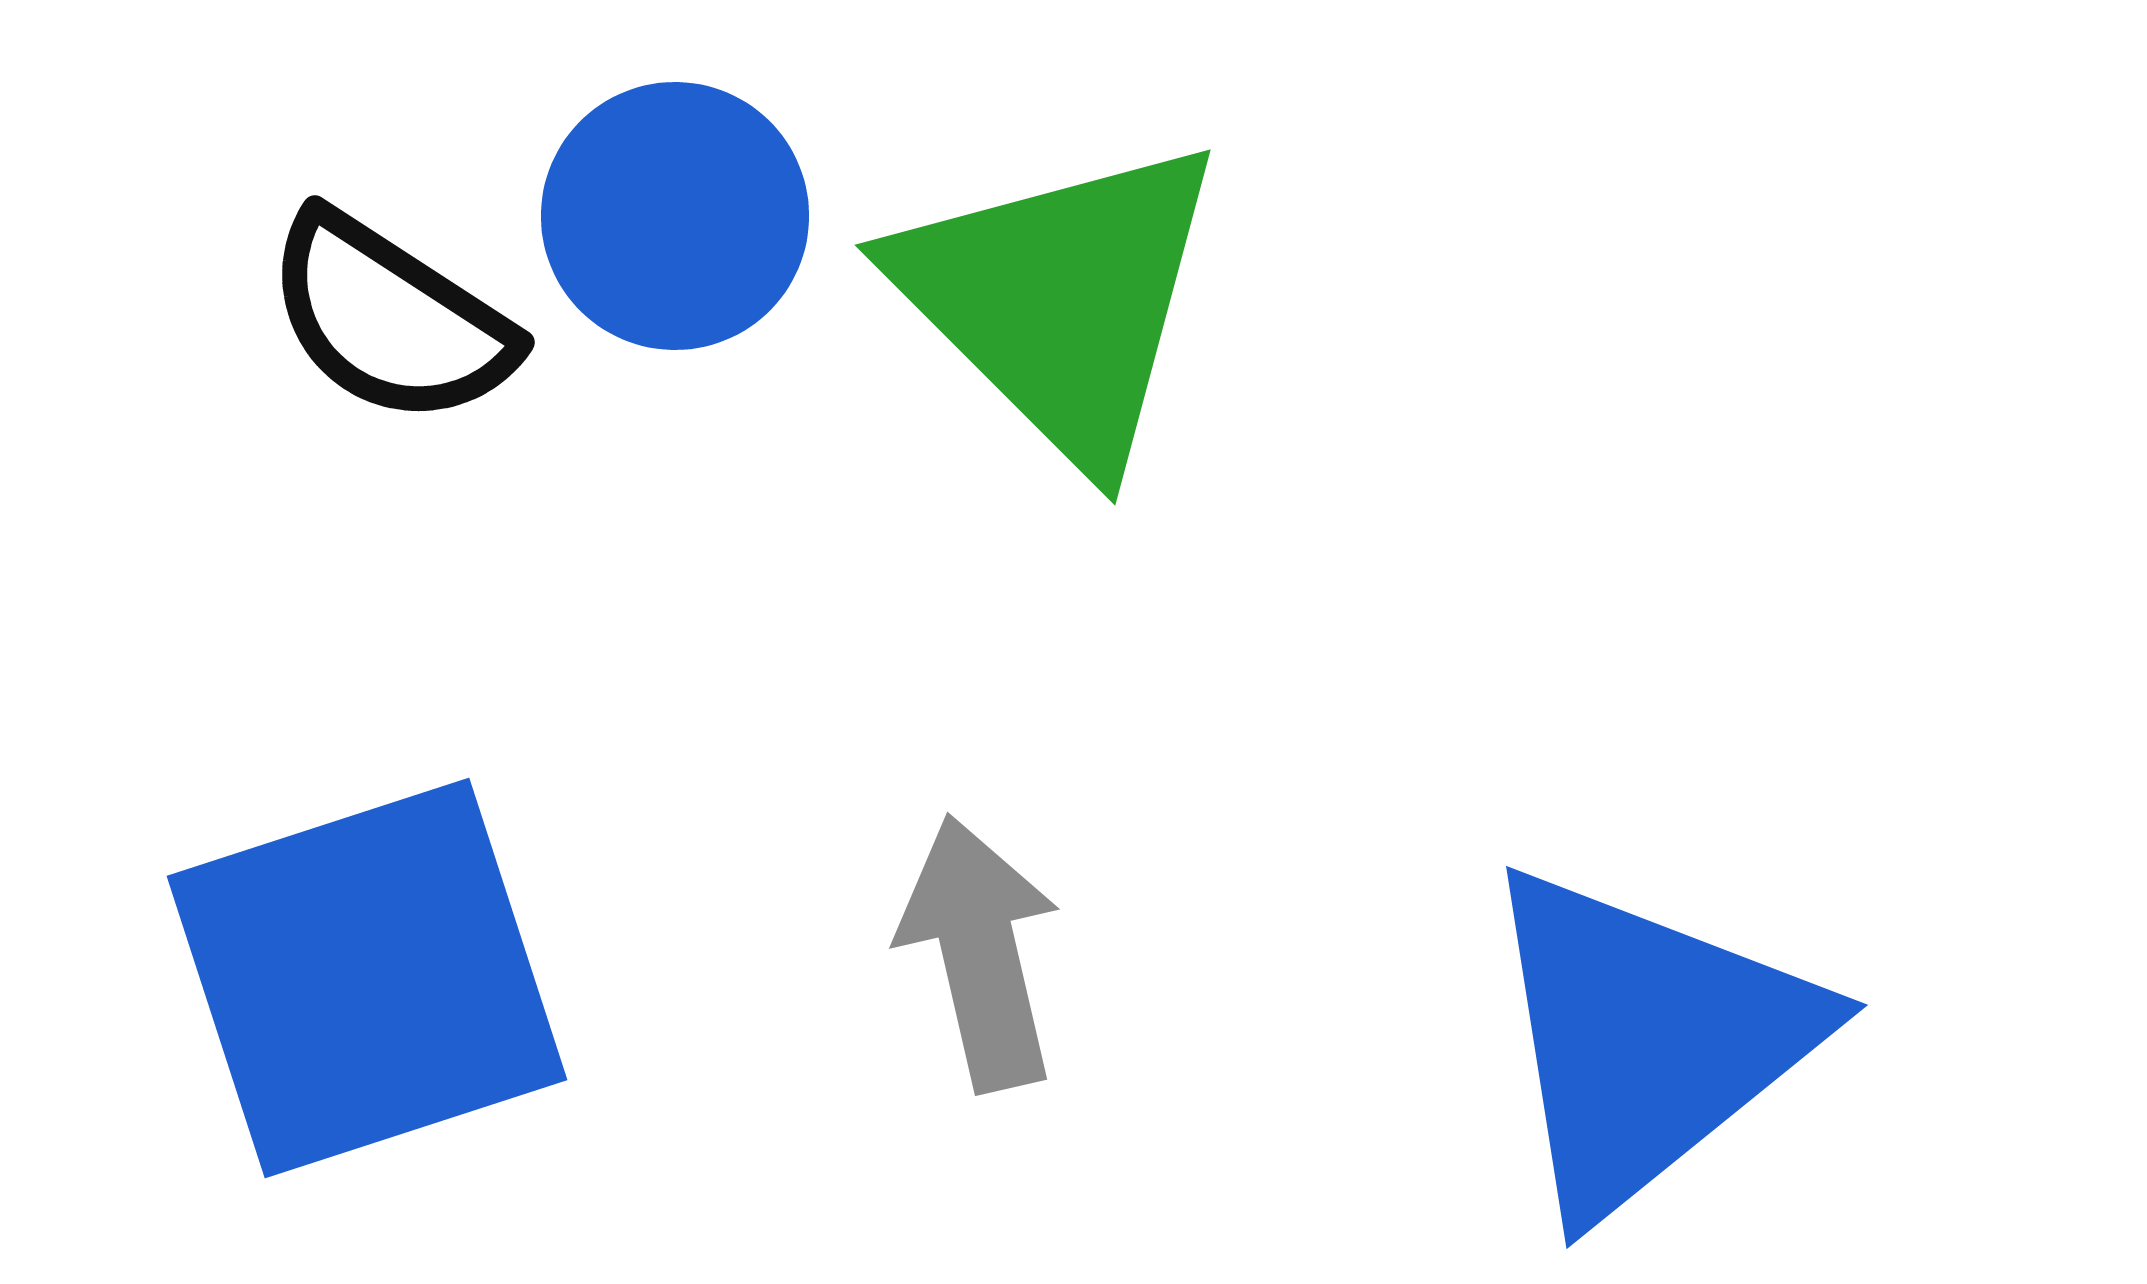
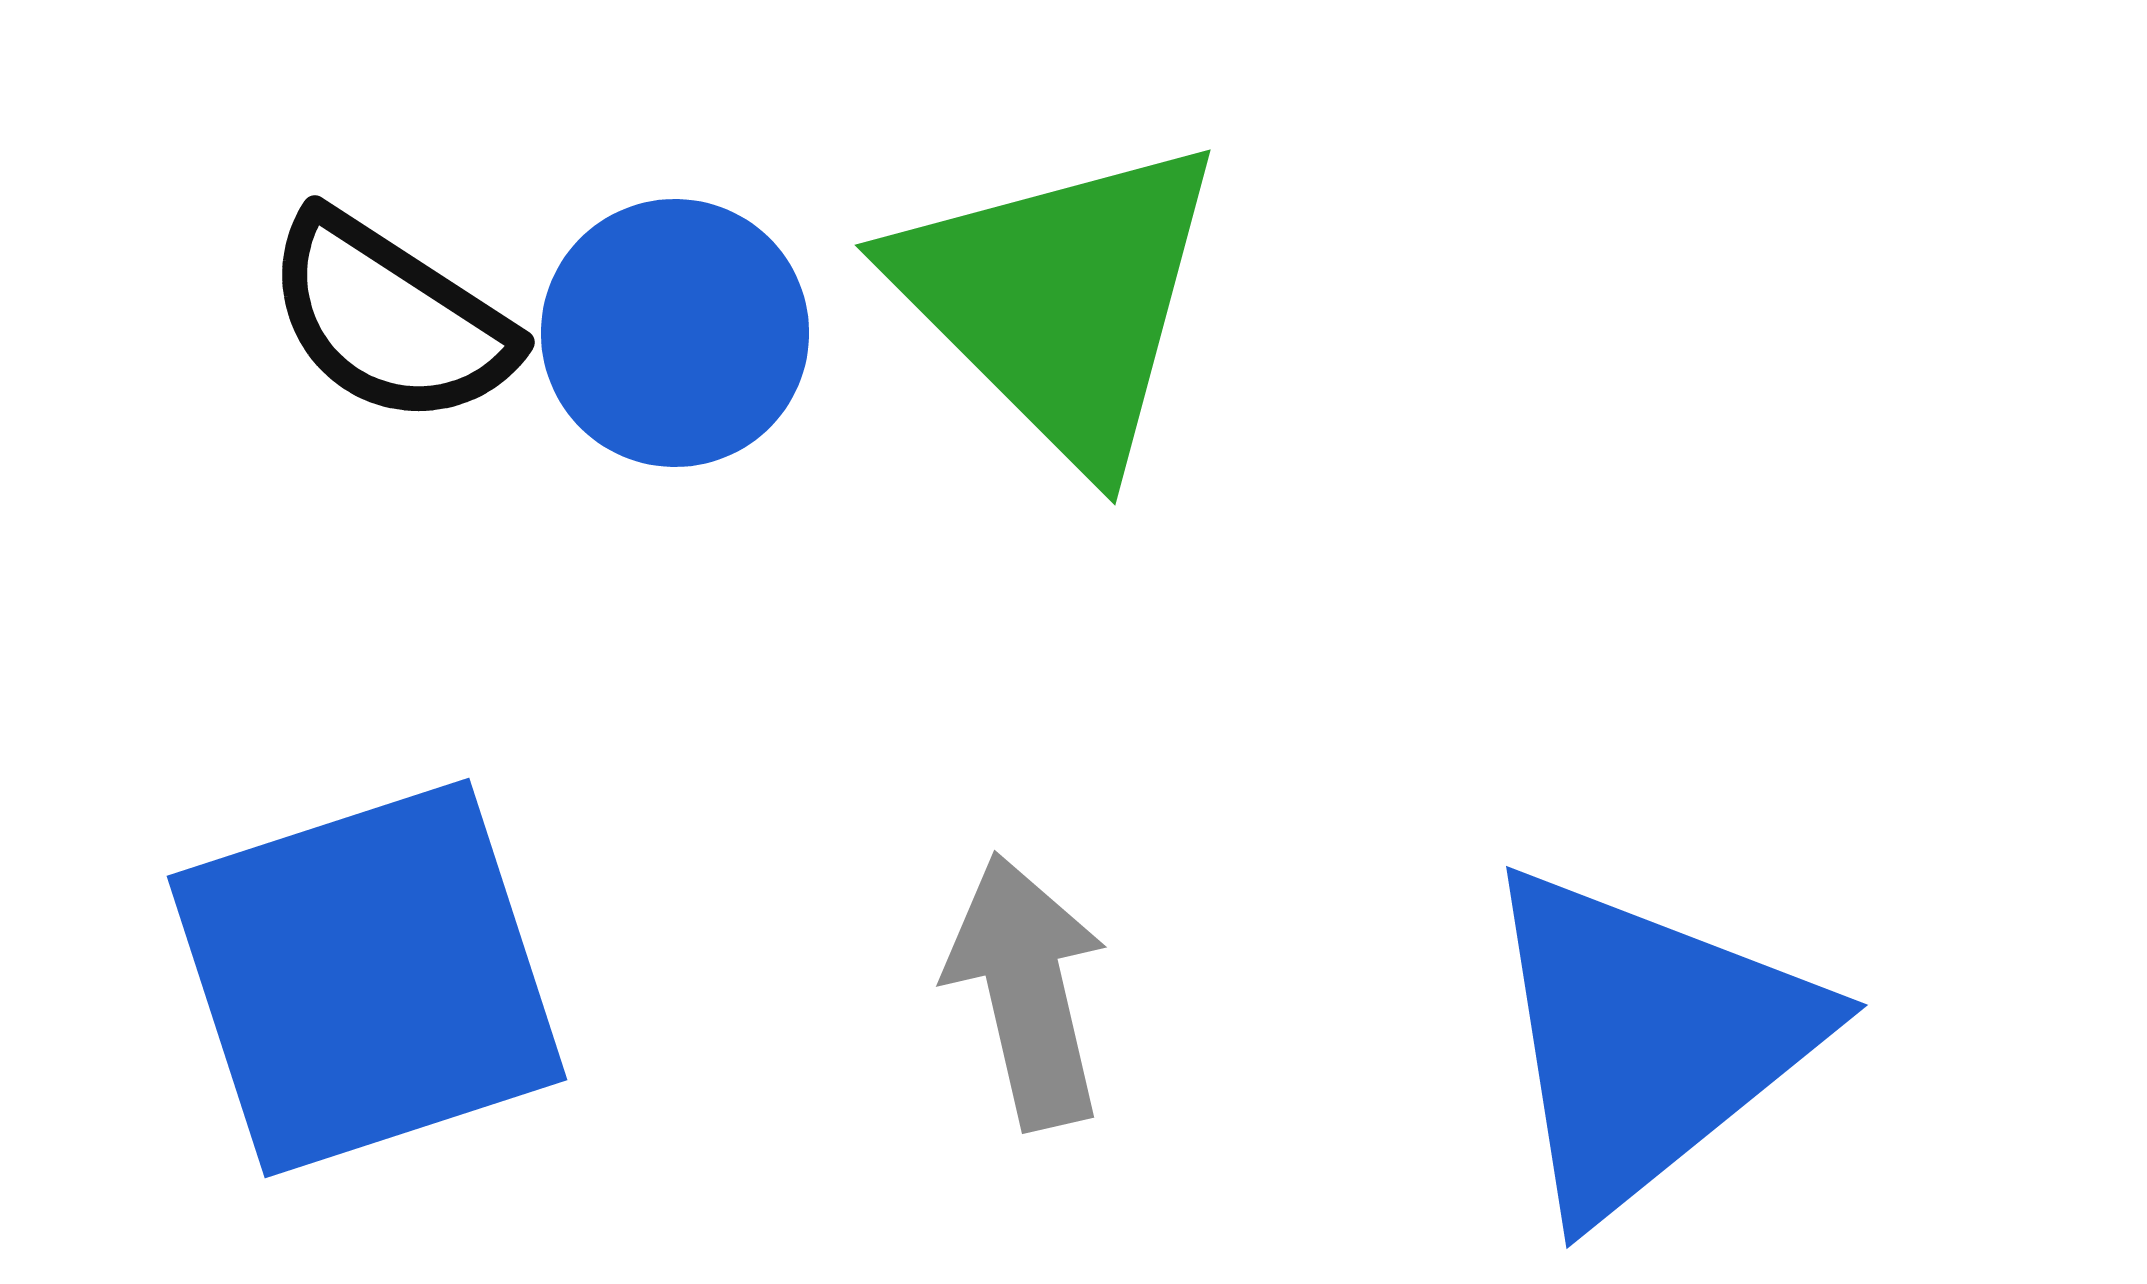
blue circle: moved 117 px down
gray arrow: moved 47 px right, 38 px down
